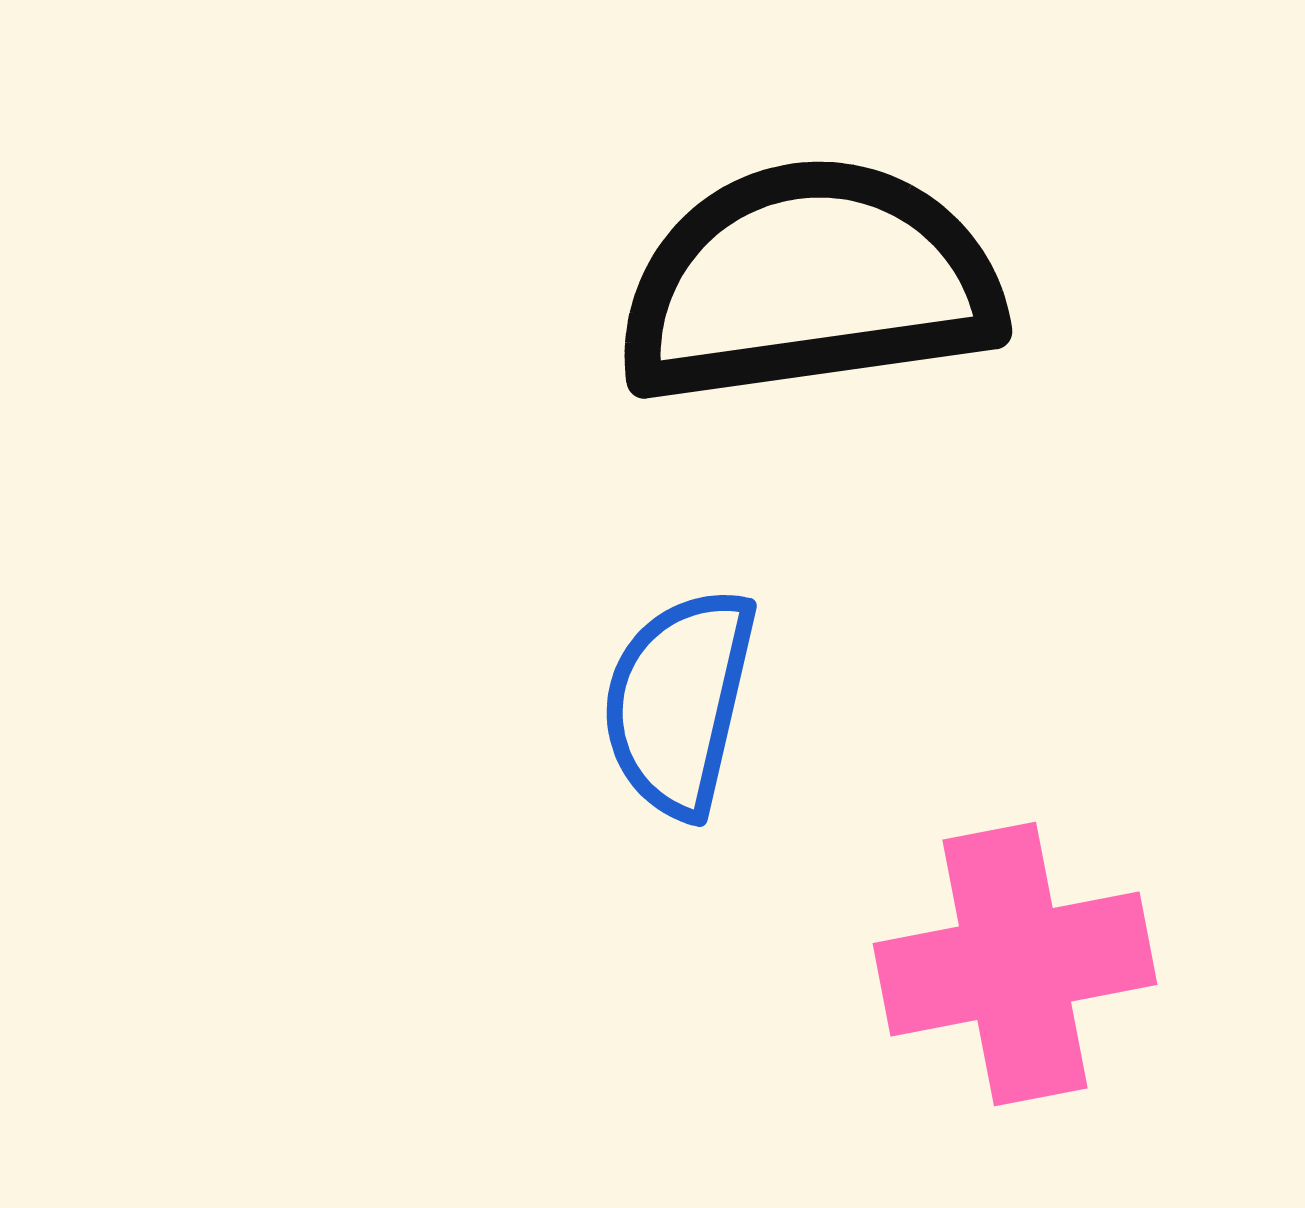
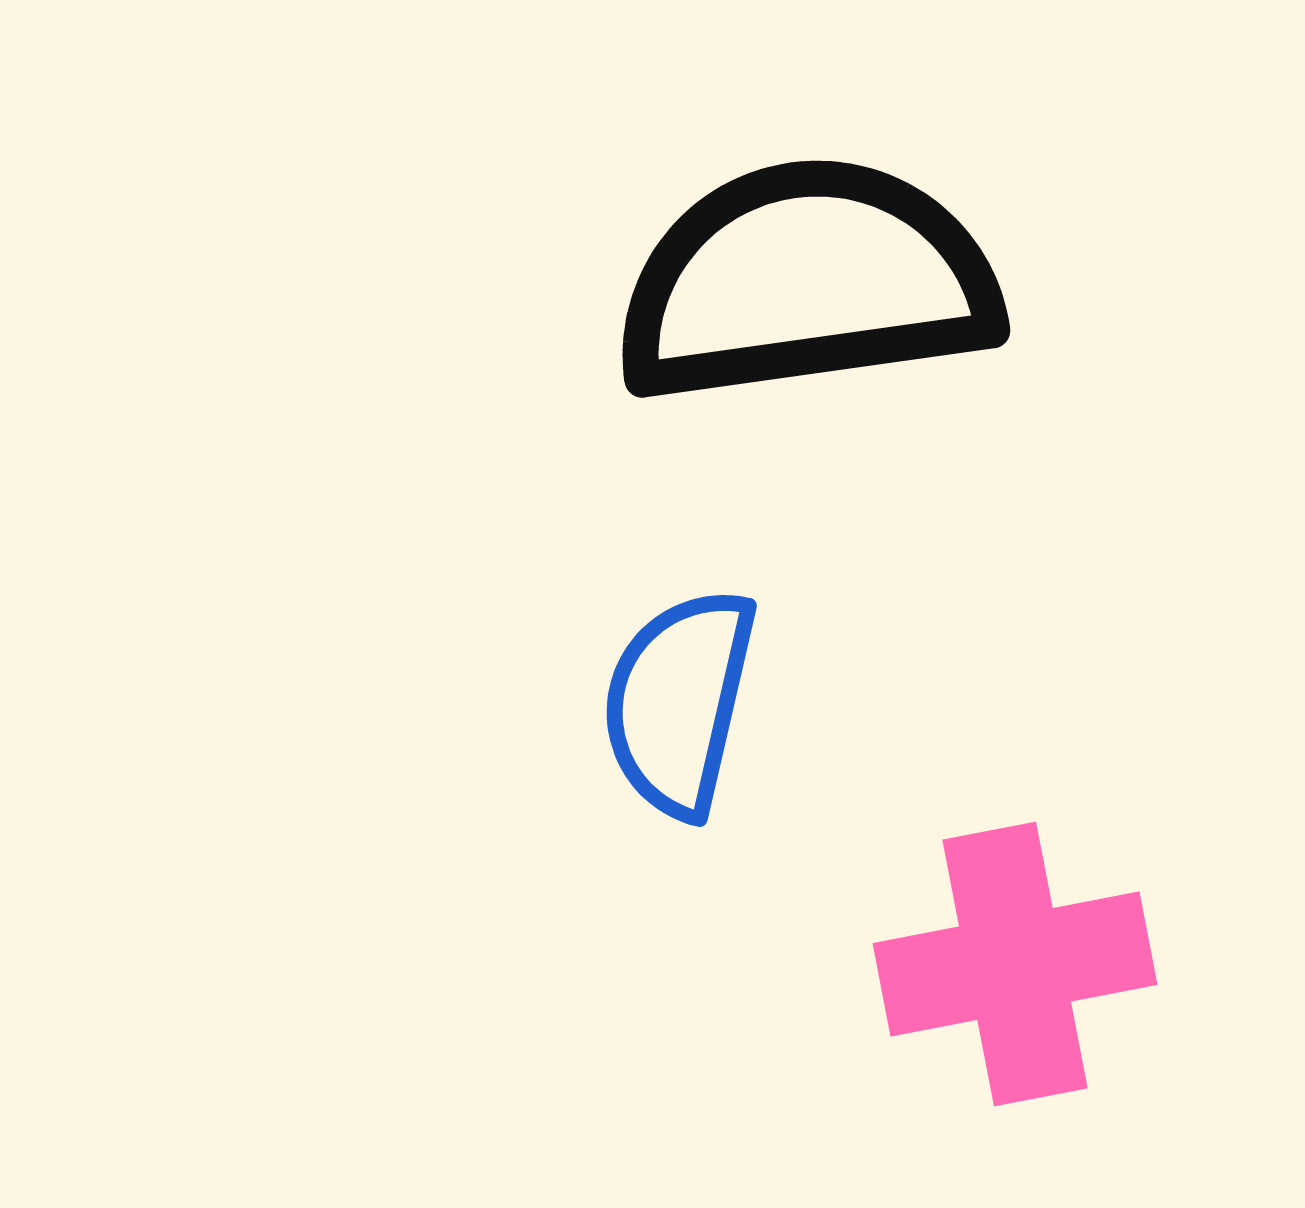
black semicircle: moved 2 px left, 1 px up
